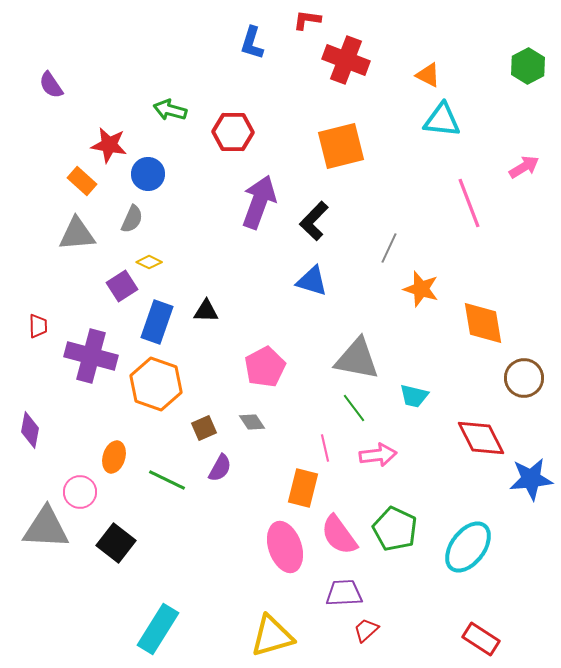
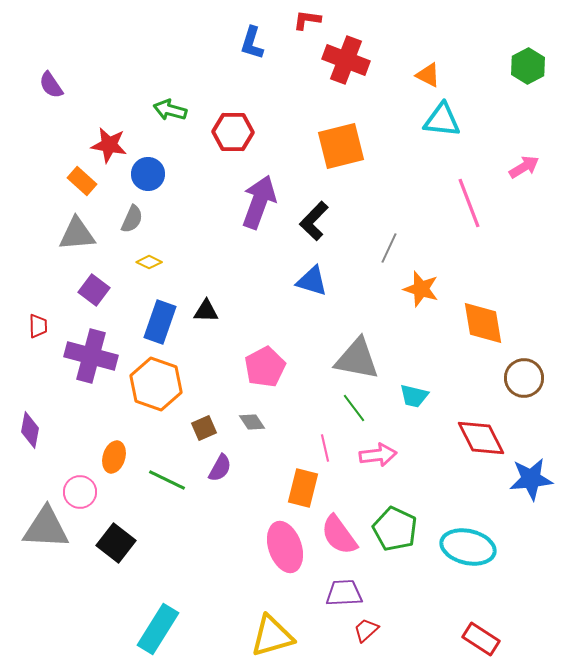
purple square at (122, 286): moved 28 px left, 4 px down; rotated 20 degrees counterclockwise
blue rectangle at (157, 322): moved 3 px right
cyan ellipse at (468, 547): rotated 66 degrees clockwise
